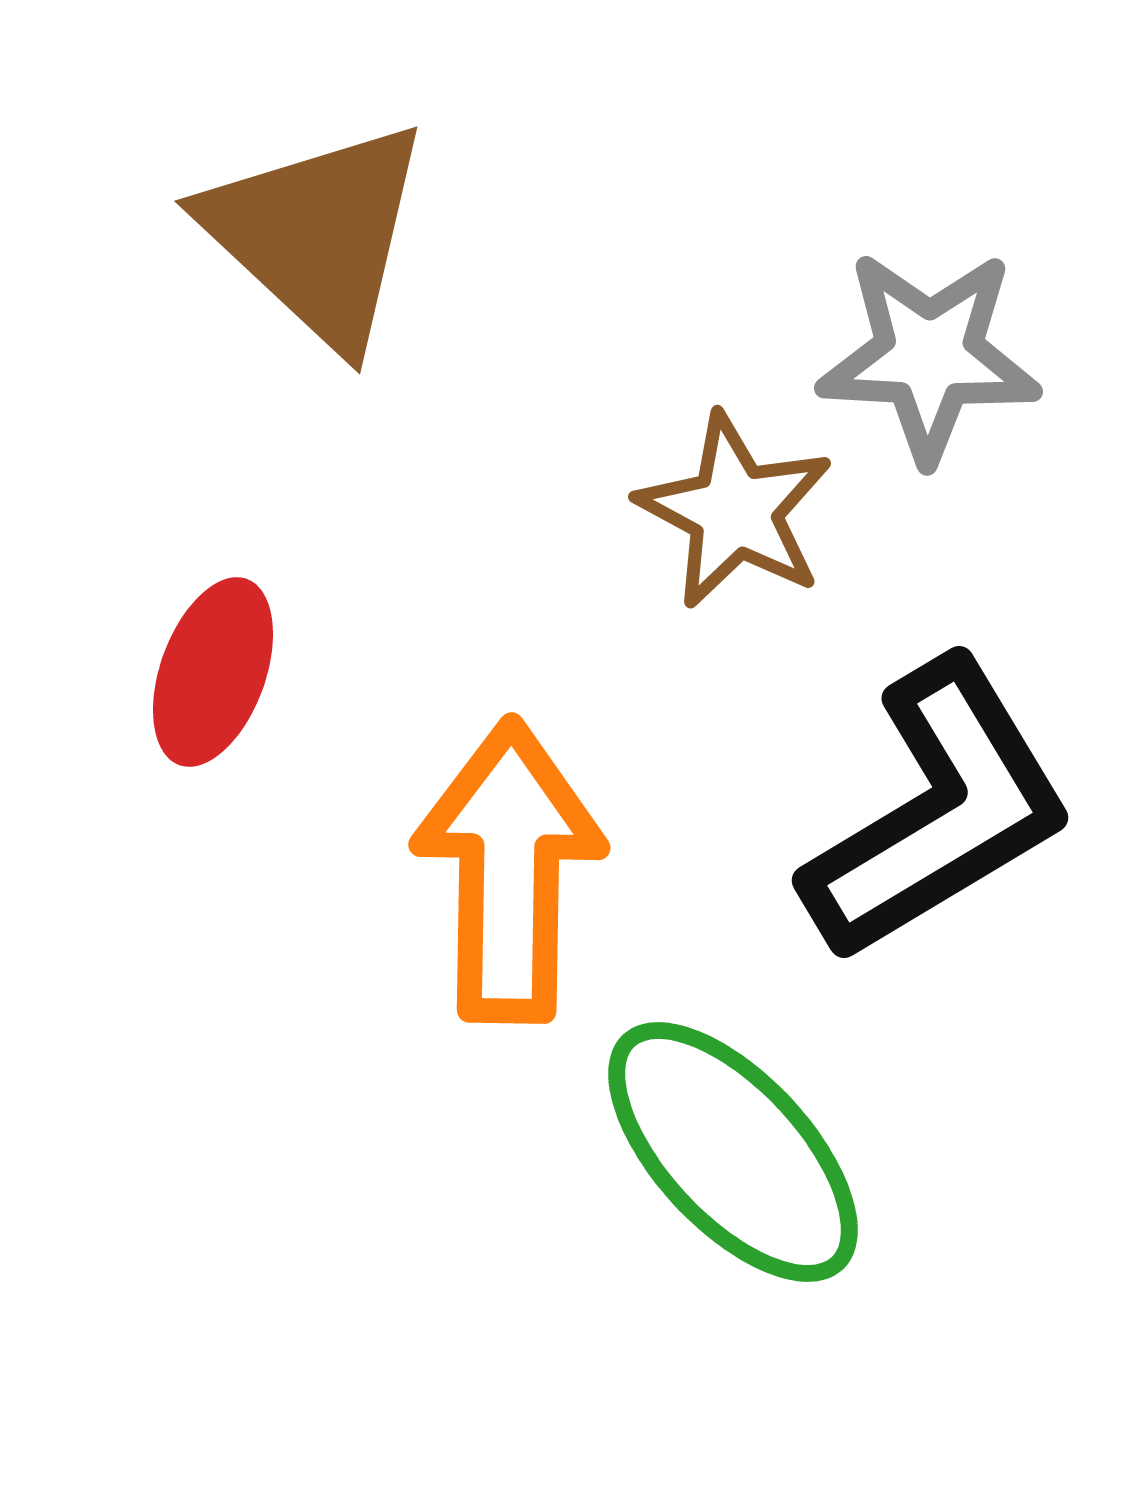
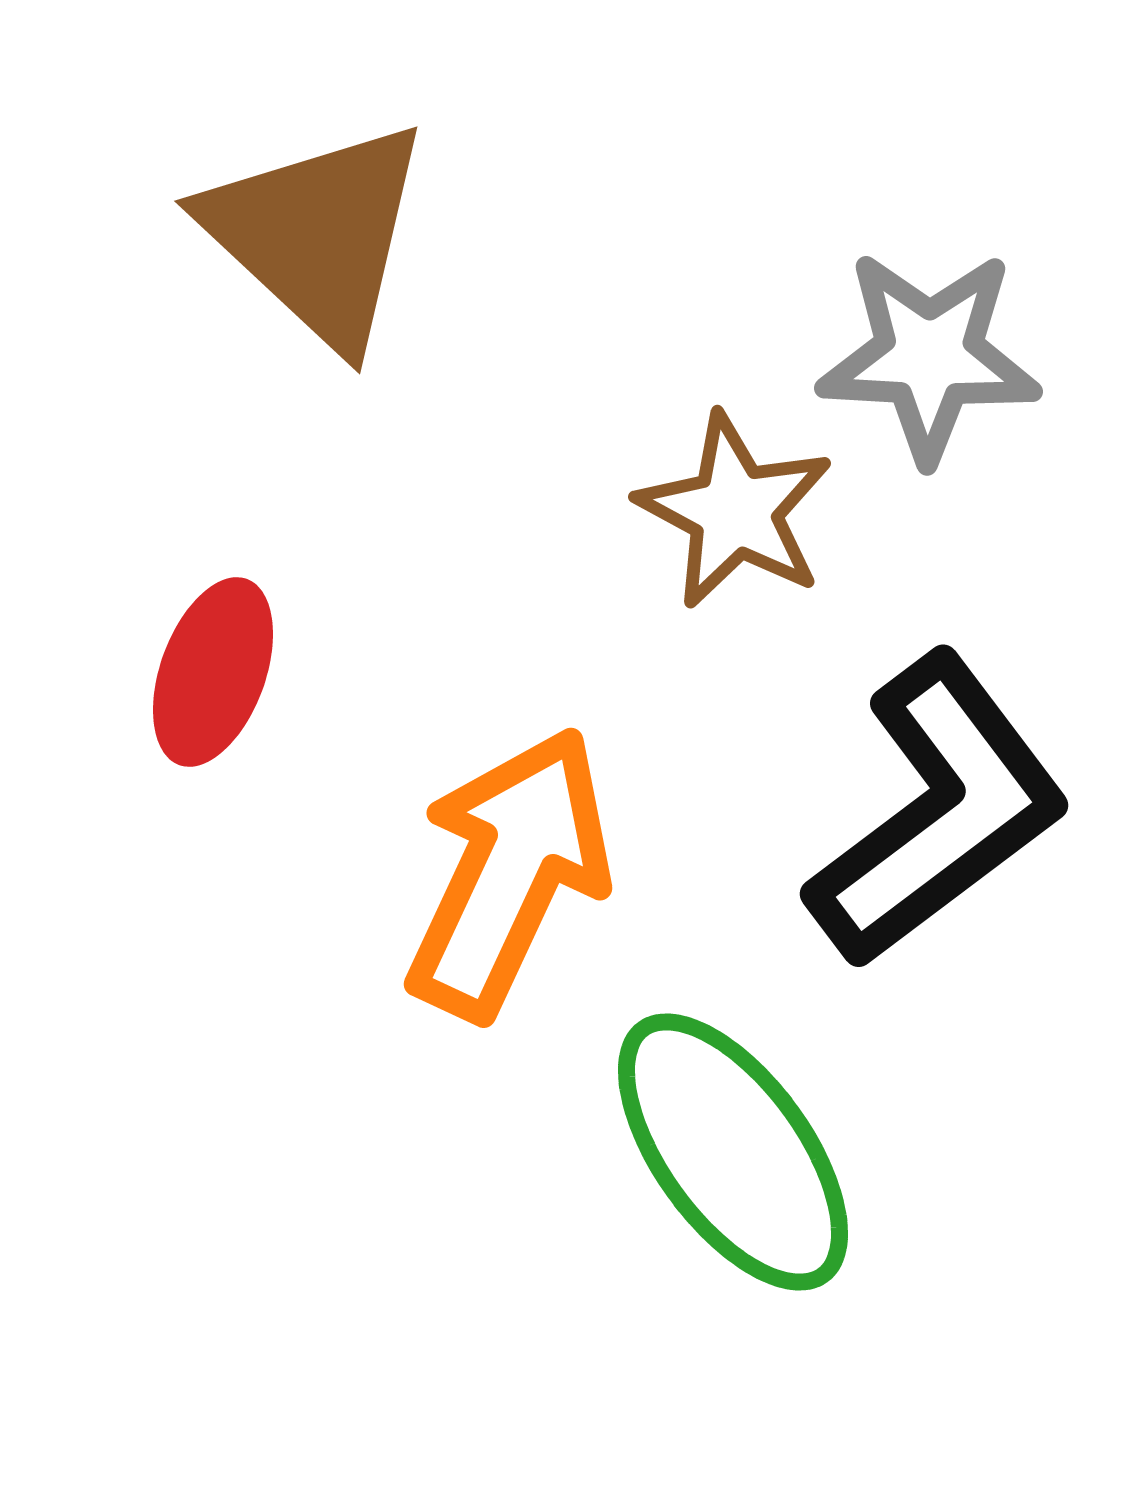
black L-shape: rotated 6 degrees counterclockwise
orange arrow: moved 2 px down; rotated 24 degrees clockwise
green ellipse: rotated 7 degrees clockwise
